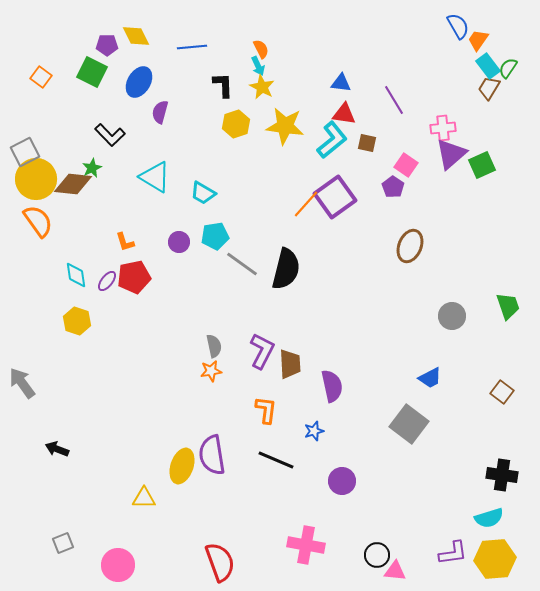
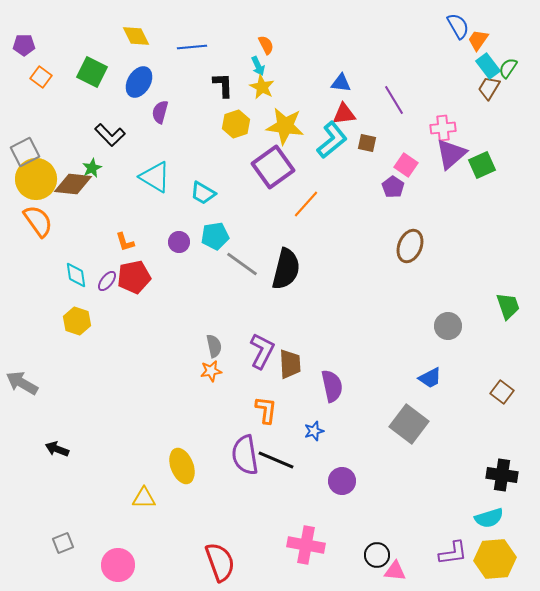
purple pentagon at (107, 45): moved 83 px left
orange semicircle at (261, 49): moved 5 px right, 4 px up
red triangle at (344, 114): rotated 15 degrees counterclockwise
purple square at (335, 197): moved 62 px left, 30 px up
gray circle at (452, 316): moved 4 px left, 10 px down
gray arrow at (22, 383): rotated 24 degrees counterclockwise
purple semicircle at (212, 455): moved 33 px right
yellow ellipse at (182, 466): rotated 40 degrees counterclockwise
